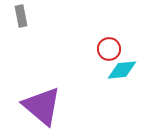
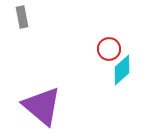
gray rectangle: moved 1 px right, 1 px down
cyan diamond: rotated 36 degrees counterclockwise
